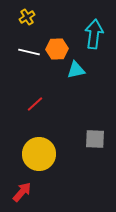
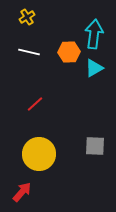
orange hexagon: moved 12 px right, 3 px down
cyan triangle: moved 18 px right, 2 px up; rotated 18 degrees counterclockwise
gray square: moved 7 px down
